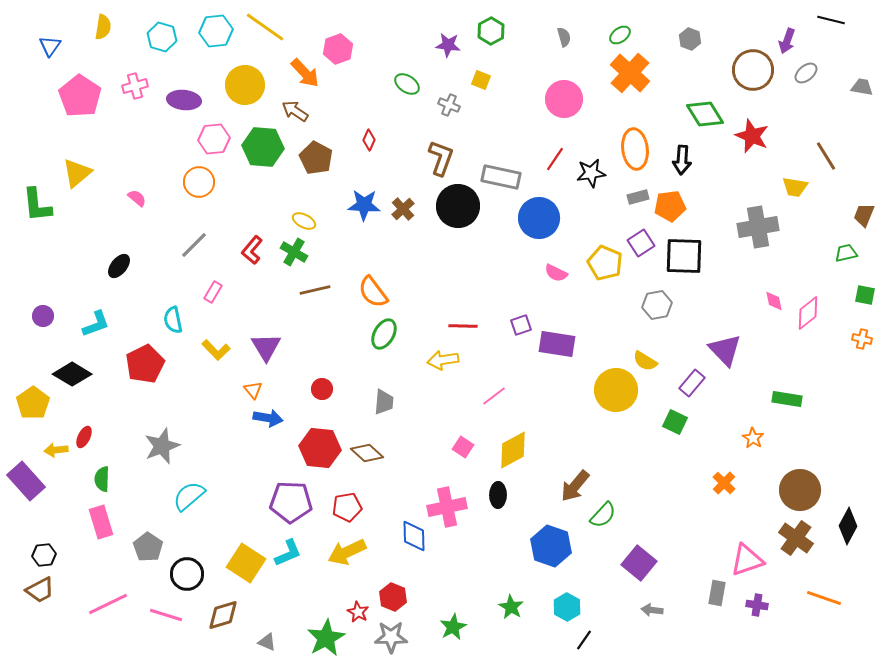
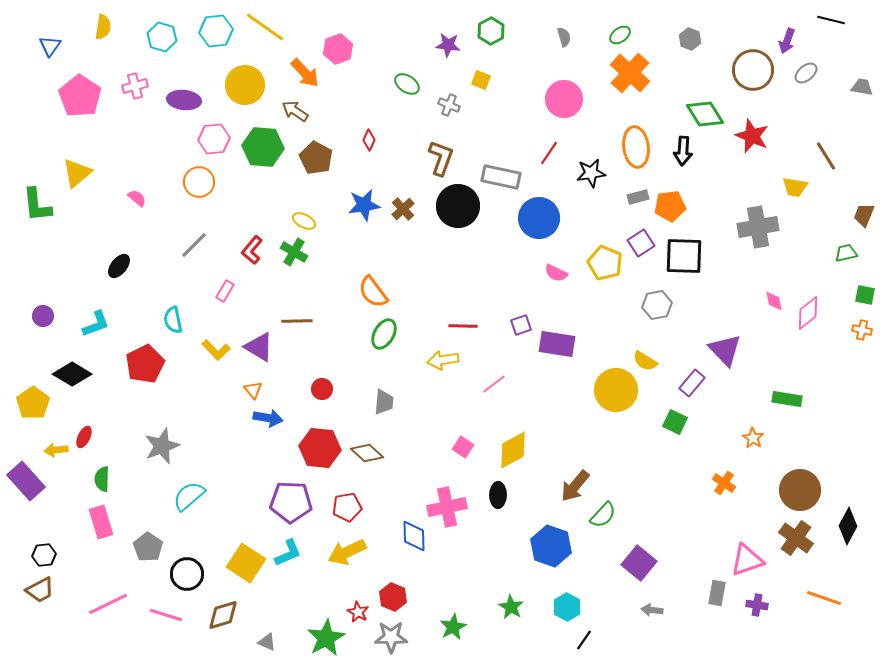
orange ellipse at (635, 149): moved 1 px right, 2 px up
red line at (555, 159): moved 6 px left, 6 px up
black arrow at (682, 160): moved 1 px right, 9 px up
blue star at (364, 205): rotated 12 degrees counterclockwise
brown line at (315, 290): moved 18 px left, 31 px down; rotated 12 degrees clockwise
pink rectangle at (213, 292): moved 12 px right, 1 px up
orange cross at (862, 339): moved 9 px up
purple triangle at (266, 347): moved 7 px left; rotated 28 degrees counterclockwise
pink line at (494, 396): moved 12 px up
orange cross at (724, 483): rotated 10 degrees counterclockwise
